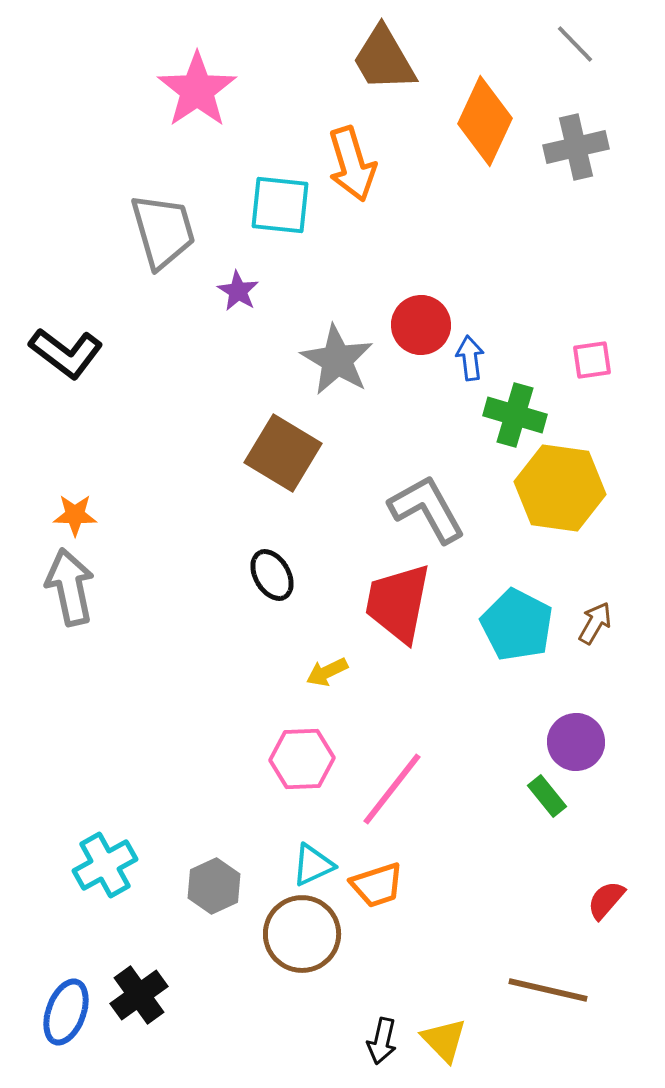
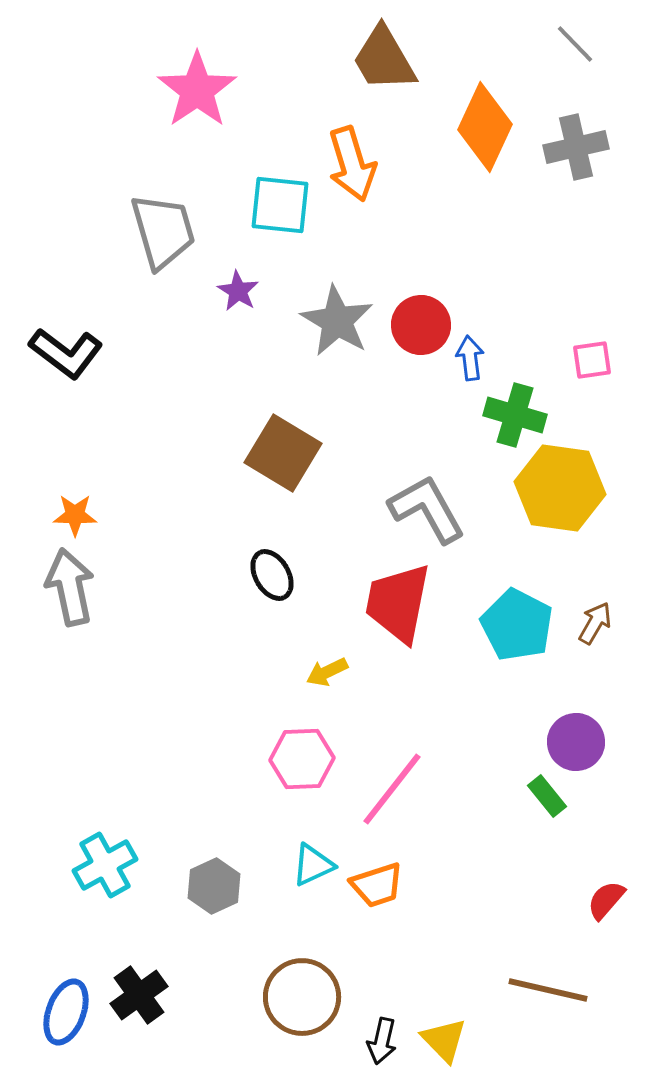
orange diamond: moved 6 px down
gray star: moved 39 px up
brown circle: moved 63 px down
